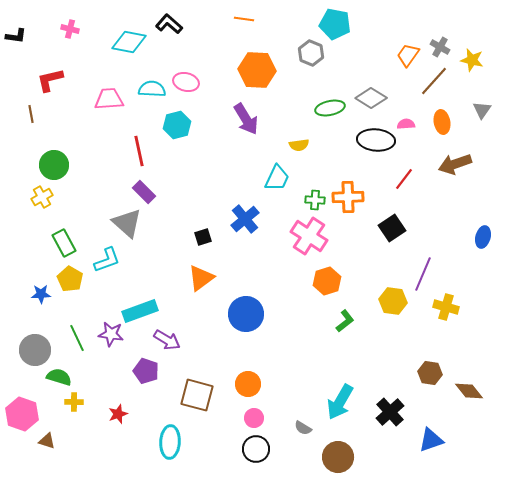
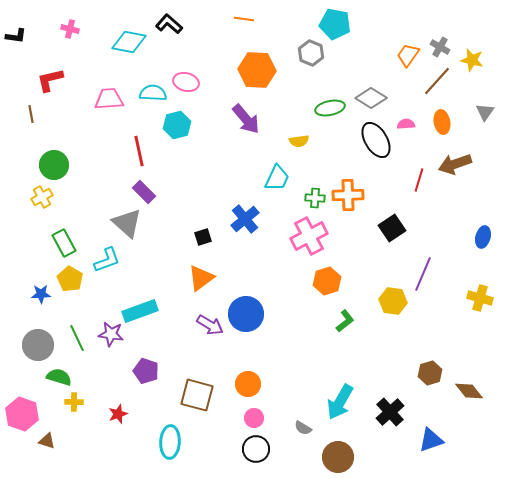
brown line at (434, 81): moved 3 px right
cyan semicircle at (152, 89): moved 1 px right, 4 px down
gray triangle at (482, 110): moved 3 px right, 2 px down
purple arrow at (246, 119): rotated 8 degrees counterclockwise
black ellipse at (376, 140): rotated 54 degrees clockwise
yellow semicircle at (299, 145): moved 4 px up
red line at (404, 179): moved 15 px right, 1 px down; rotated 20 degrees counterclockwise
orange cross at (348, 197): moved 2 px up
green cross at (315, 200): moved 2 px up
pink cross at (309, 236): rotated 30 degrees clockwise
yellow cross at (446, 307): moved 34 px right, 9 px up
purple arrow at (167, 340): moved 43 px right, 15 px up
gray circle at (35, 350): moved 3 px right, 5 px up
brown hexagon at (430, 373): rotated 25 degrees counterclockwise
